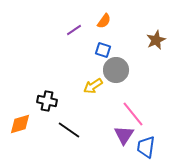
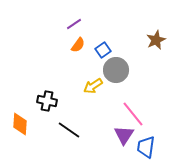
orange semicircle: moved 26 px left, 24 px down
purple line: moved 6 px up
blue square: rotated 35 degrees clockwise
orange diamond: rotated 70 degrees counterclockwise
